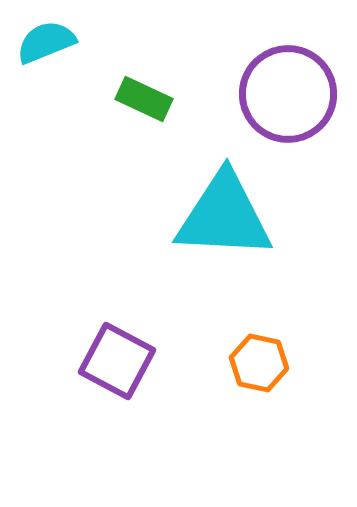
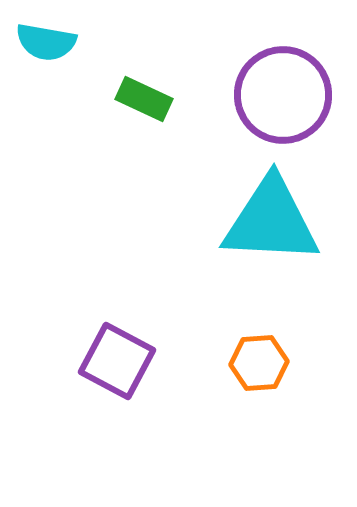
cyan semicircle: rotated 148 degrees counterclockwise
purple circle: moved 5 px left, 1 px down
cyan triangle: moved 47 px right, 5 px down
orange hexagon: rotated 16 degrees counterclockwise
